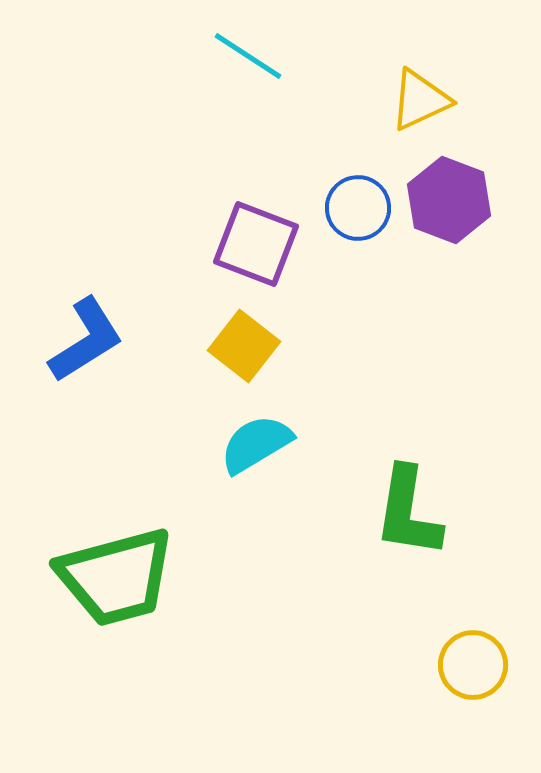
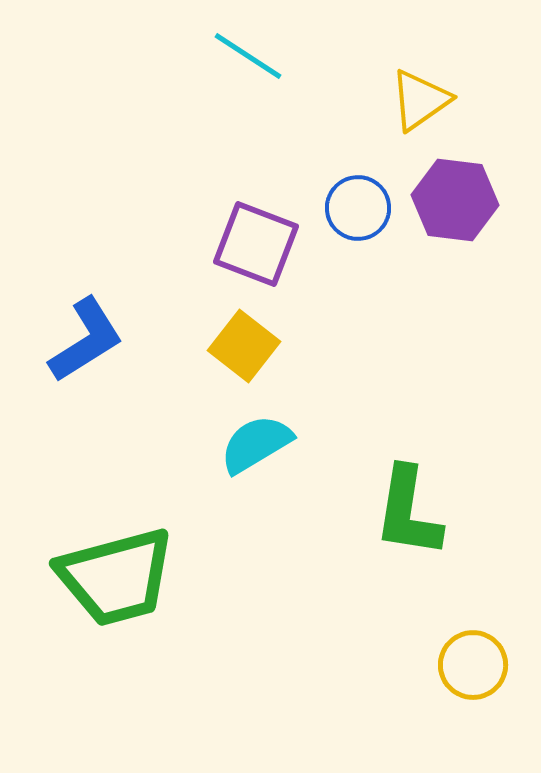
yellow triangle: rotated 10 degrees counterclockwise
purple hexagon: moved 6 px right; rotated 14 degrees counterclockwise
